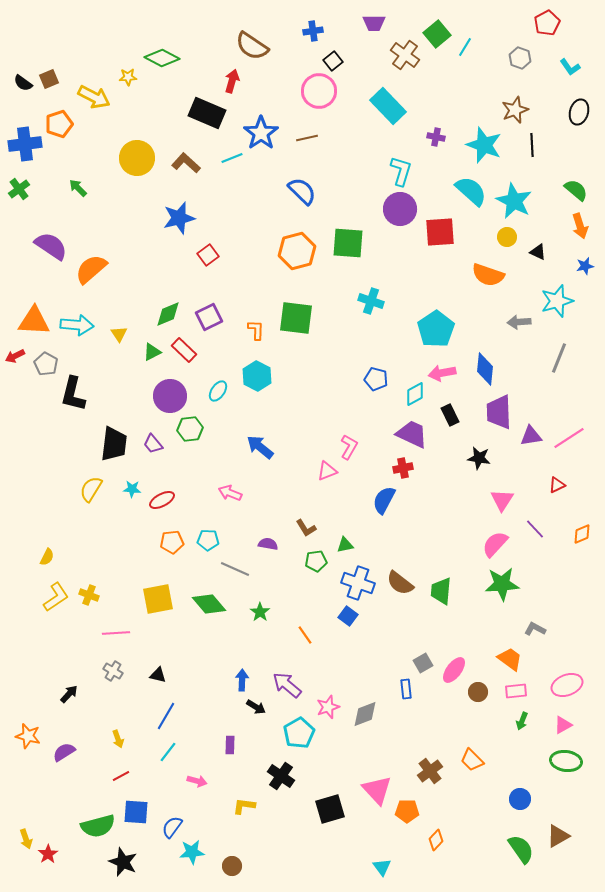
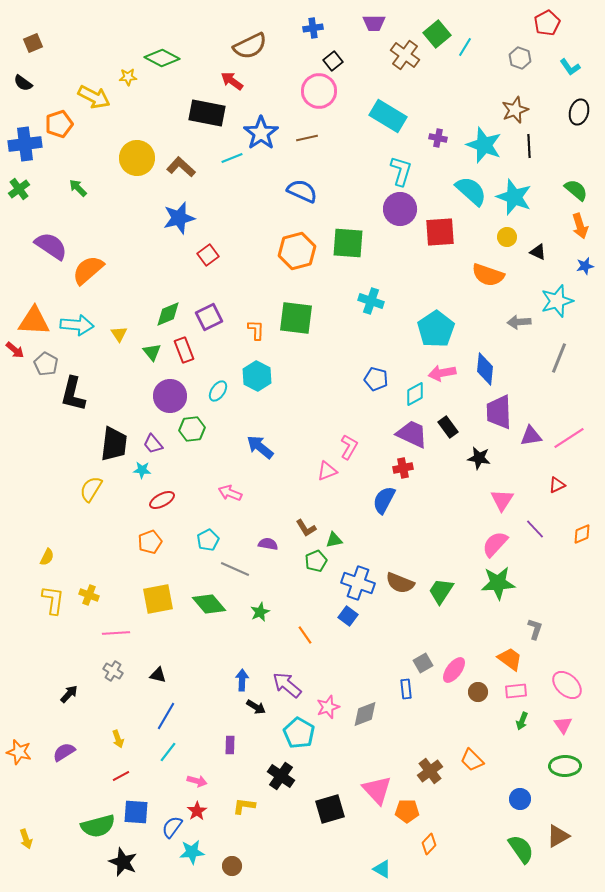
blue cross at (313, 31): moved 3 px up
brown semicircle at (252, 46): moved 2 px left; rotated 60 degrees counterclockwise
brown square at (49, 79): moved 16 px left, 36 px up
red arrow at (232, 81): rotated 70 degrees counterclockwise
cyan rectangle at (388, 106): moved 10 px down; rotated 15 degrees counterclockwise
black rectangle at (207, 113): rotated 12 degrees counterclockwise
purple cross at (436, 137): moved 2 px right, 1 px down
black line at (532, 145): moved 3 px left, 1 px down
brown L-shape at (186, 163): moved 5 px left, 4 px down
blue semicircle at (302, 191): rotated 20 degrees counterclockwise
cyan star at (514, 201): moved 4 px up; rotated 6 degrees counterclockwise
orange semicircle at (91, 269): moved 3 px left, 1 px down
red rectangle at (184, 350): rotated 25 degrees clockwise
green triangle at (152, 352): rotated 42 degrees counterclockwise
red arrow at (15, 356): moved 6 px up; rotated 114 degrees counterclockwise
black rectangle at (450, 415): moved 2 px left, 12 px down; rotated 10 degrees counterclockwise
green hexagon at (190, 429): moved 2 px right
cyan star at (132, 489): moved 10 px right, 19 px up
cyan pentagon at (208, 540): rotated 30 degrees counterclockwise
orange pentagon at (172, 542): moved 22 px left; rotated 15 degrees counterclockwise
green triangle at (345, 545): moved 11 px left, 5 px up
green pentagon at (316, 561): rotated 15 degrees counterclockwise
brown semicircle at (400, 583): rotated 16 degrees counterclockwise
green star at (502, 584): moved 4 px left, 1 px up
green trapezoid at (441, 591): rotated 28 degrees clockwise
yellow L-shape at (56, 597): moved 3 px left, 3 px down; rotated 48 degrees counterclockwise
green star at (260, 612): rotated 12 degrees clockwise
gray L-shape at (535, 629): rotated 80 degrees clockwise
pink ellipse at (567, 685): rotated 64 degrees clockwise
pink triangle at (563, 725): rotated 36 degrees counterclockwise
cyan pentagon at (299, 733): rotated 12 degrees counterclockwise
orange star at (28, 736): moved 9 px left, 16 px down
green ellipse at (566, 761): moved 1 px left, 5 px down; rotated 8 degrees counterclockwise
orange diamond at (436, 840): moved 7 px left, 4 px down
red star at (48, 854): moved 149 px right, 43 px up
cyan triangle at (382, 867): moved 2 px down; rotated 24 degrees counterclockwise
